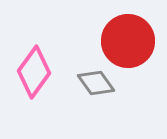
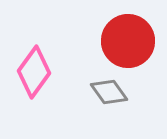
gray diamond: moved 13 px right, 9 px down
